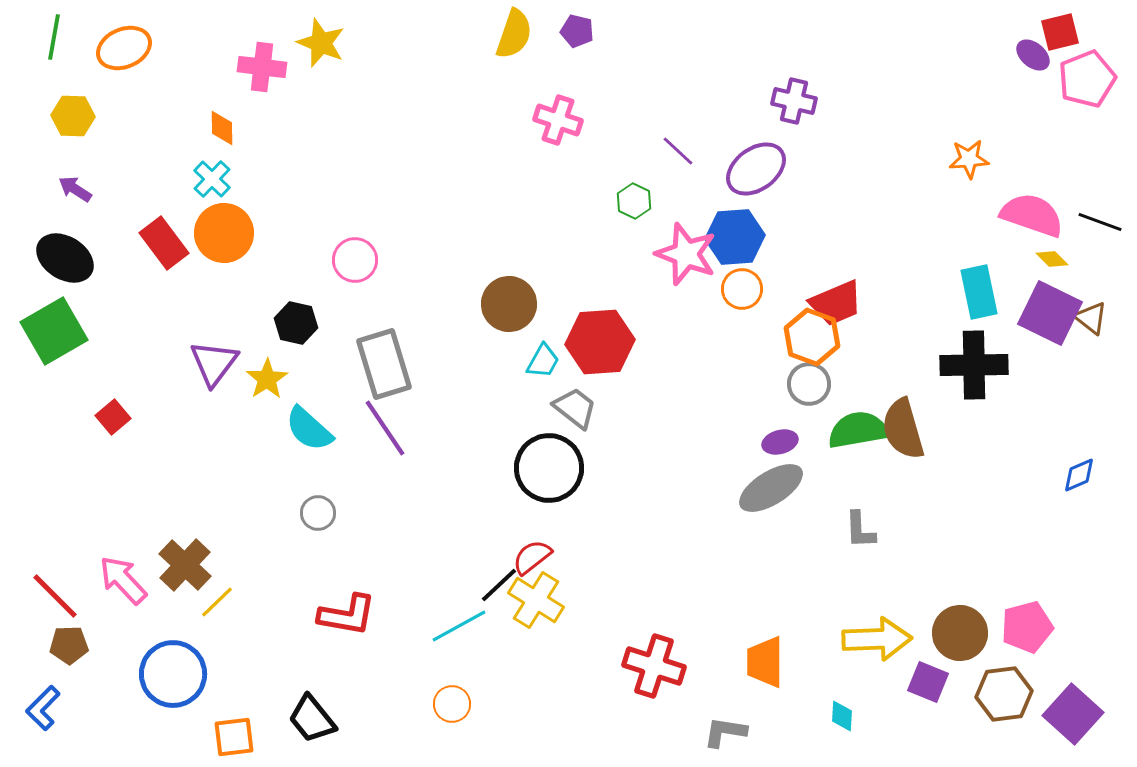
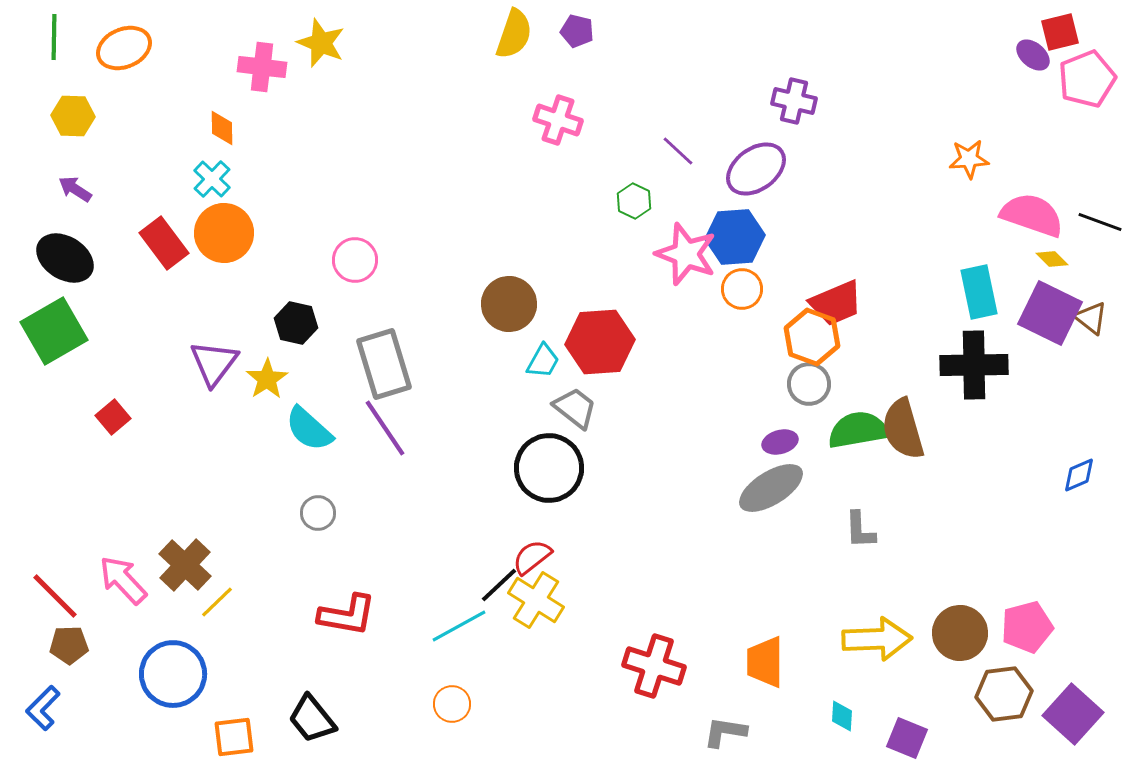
green line at (54, 37): rotated 9 degrees counterclockwise
purple square at (928, 682): moved 21 px left, 56 px down
